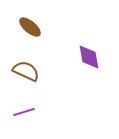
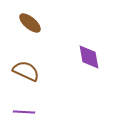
brown ellipse: moved 4 px up
purple line: rotated 20 degrees clockwise
